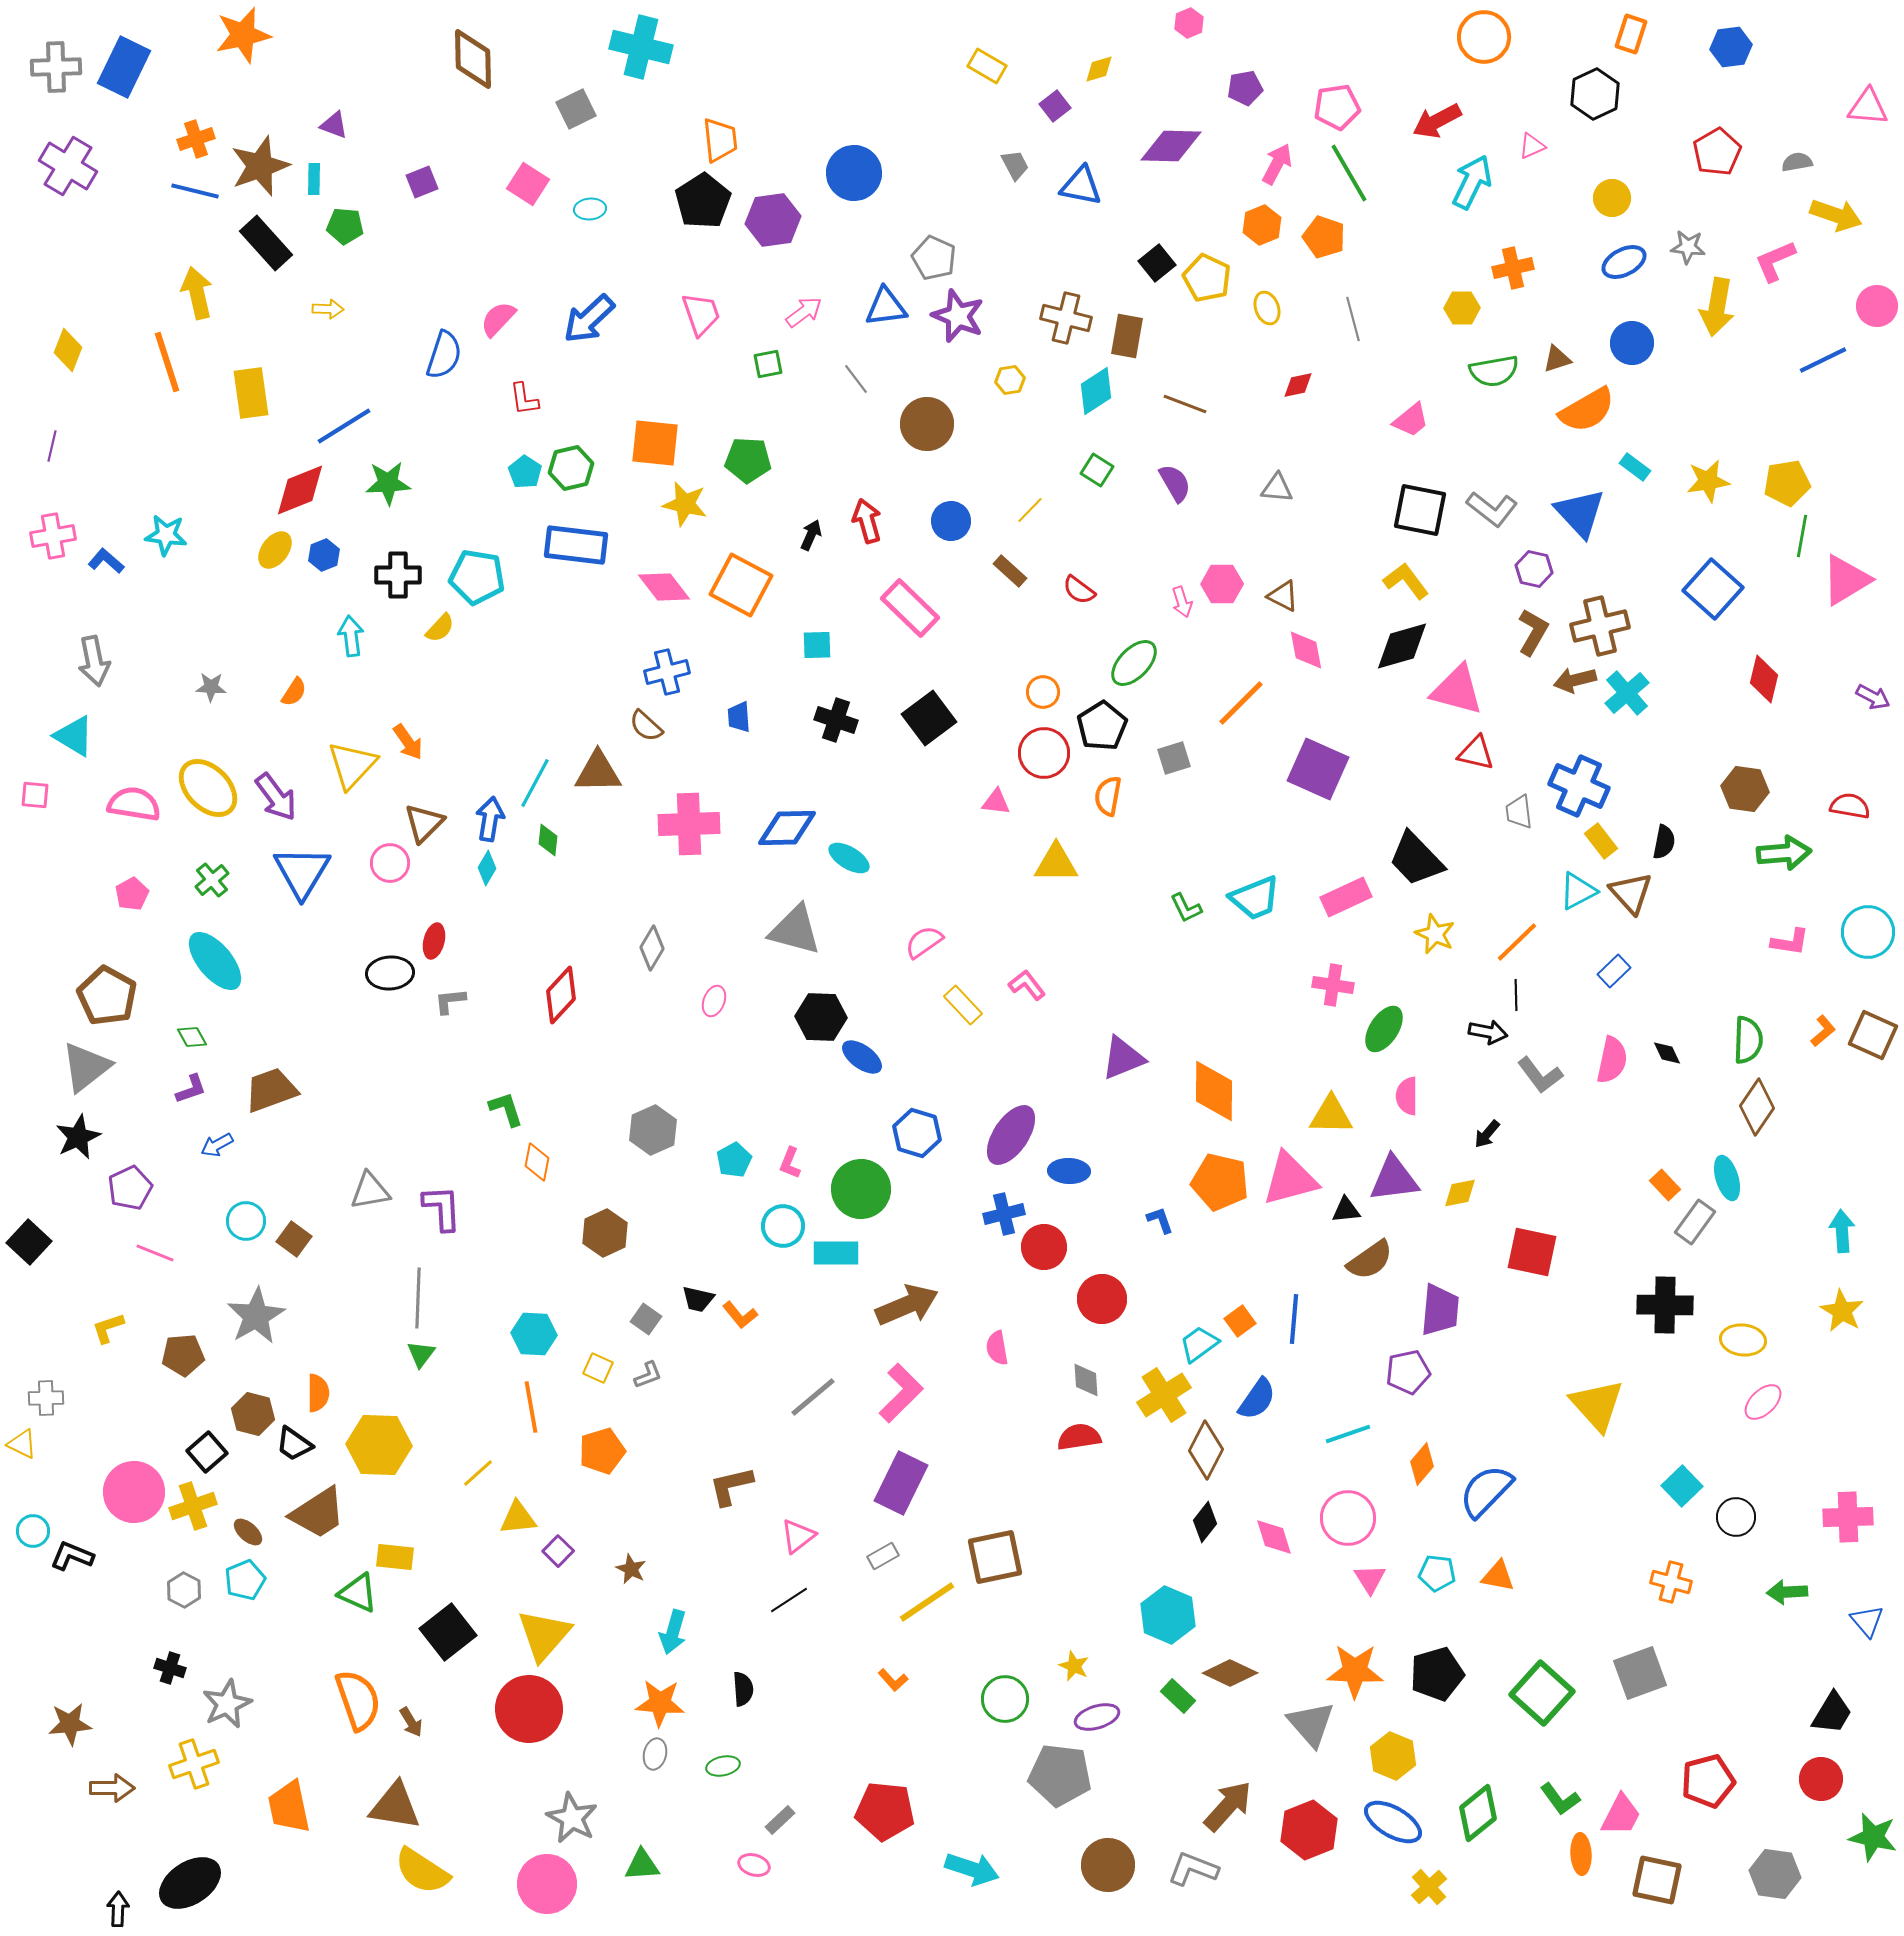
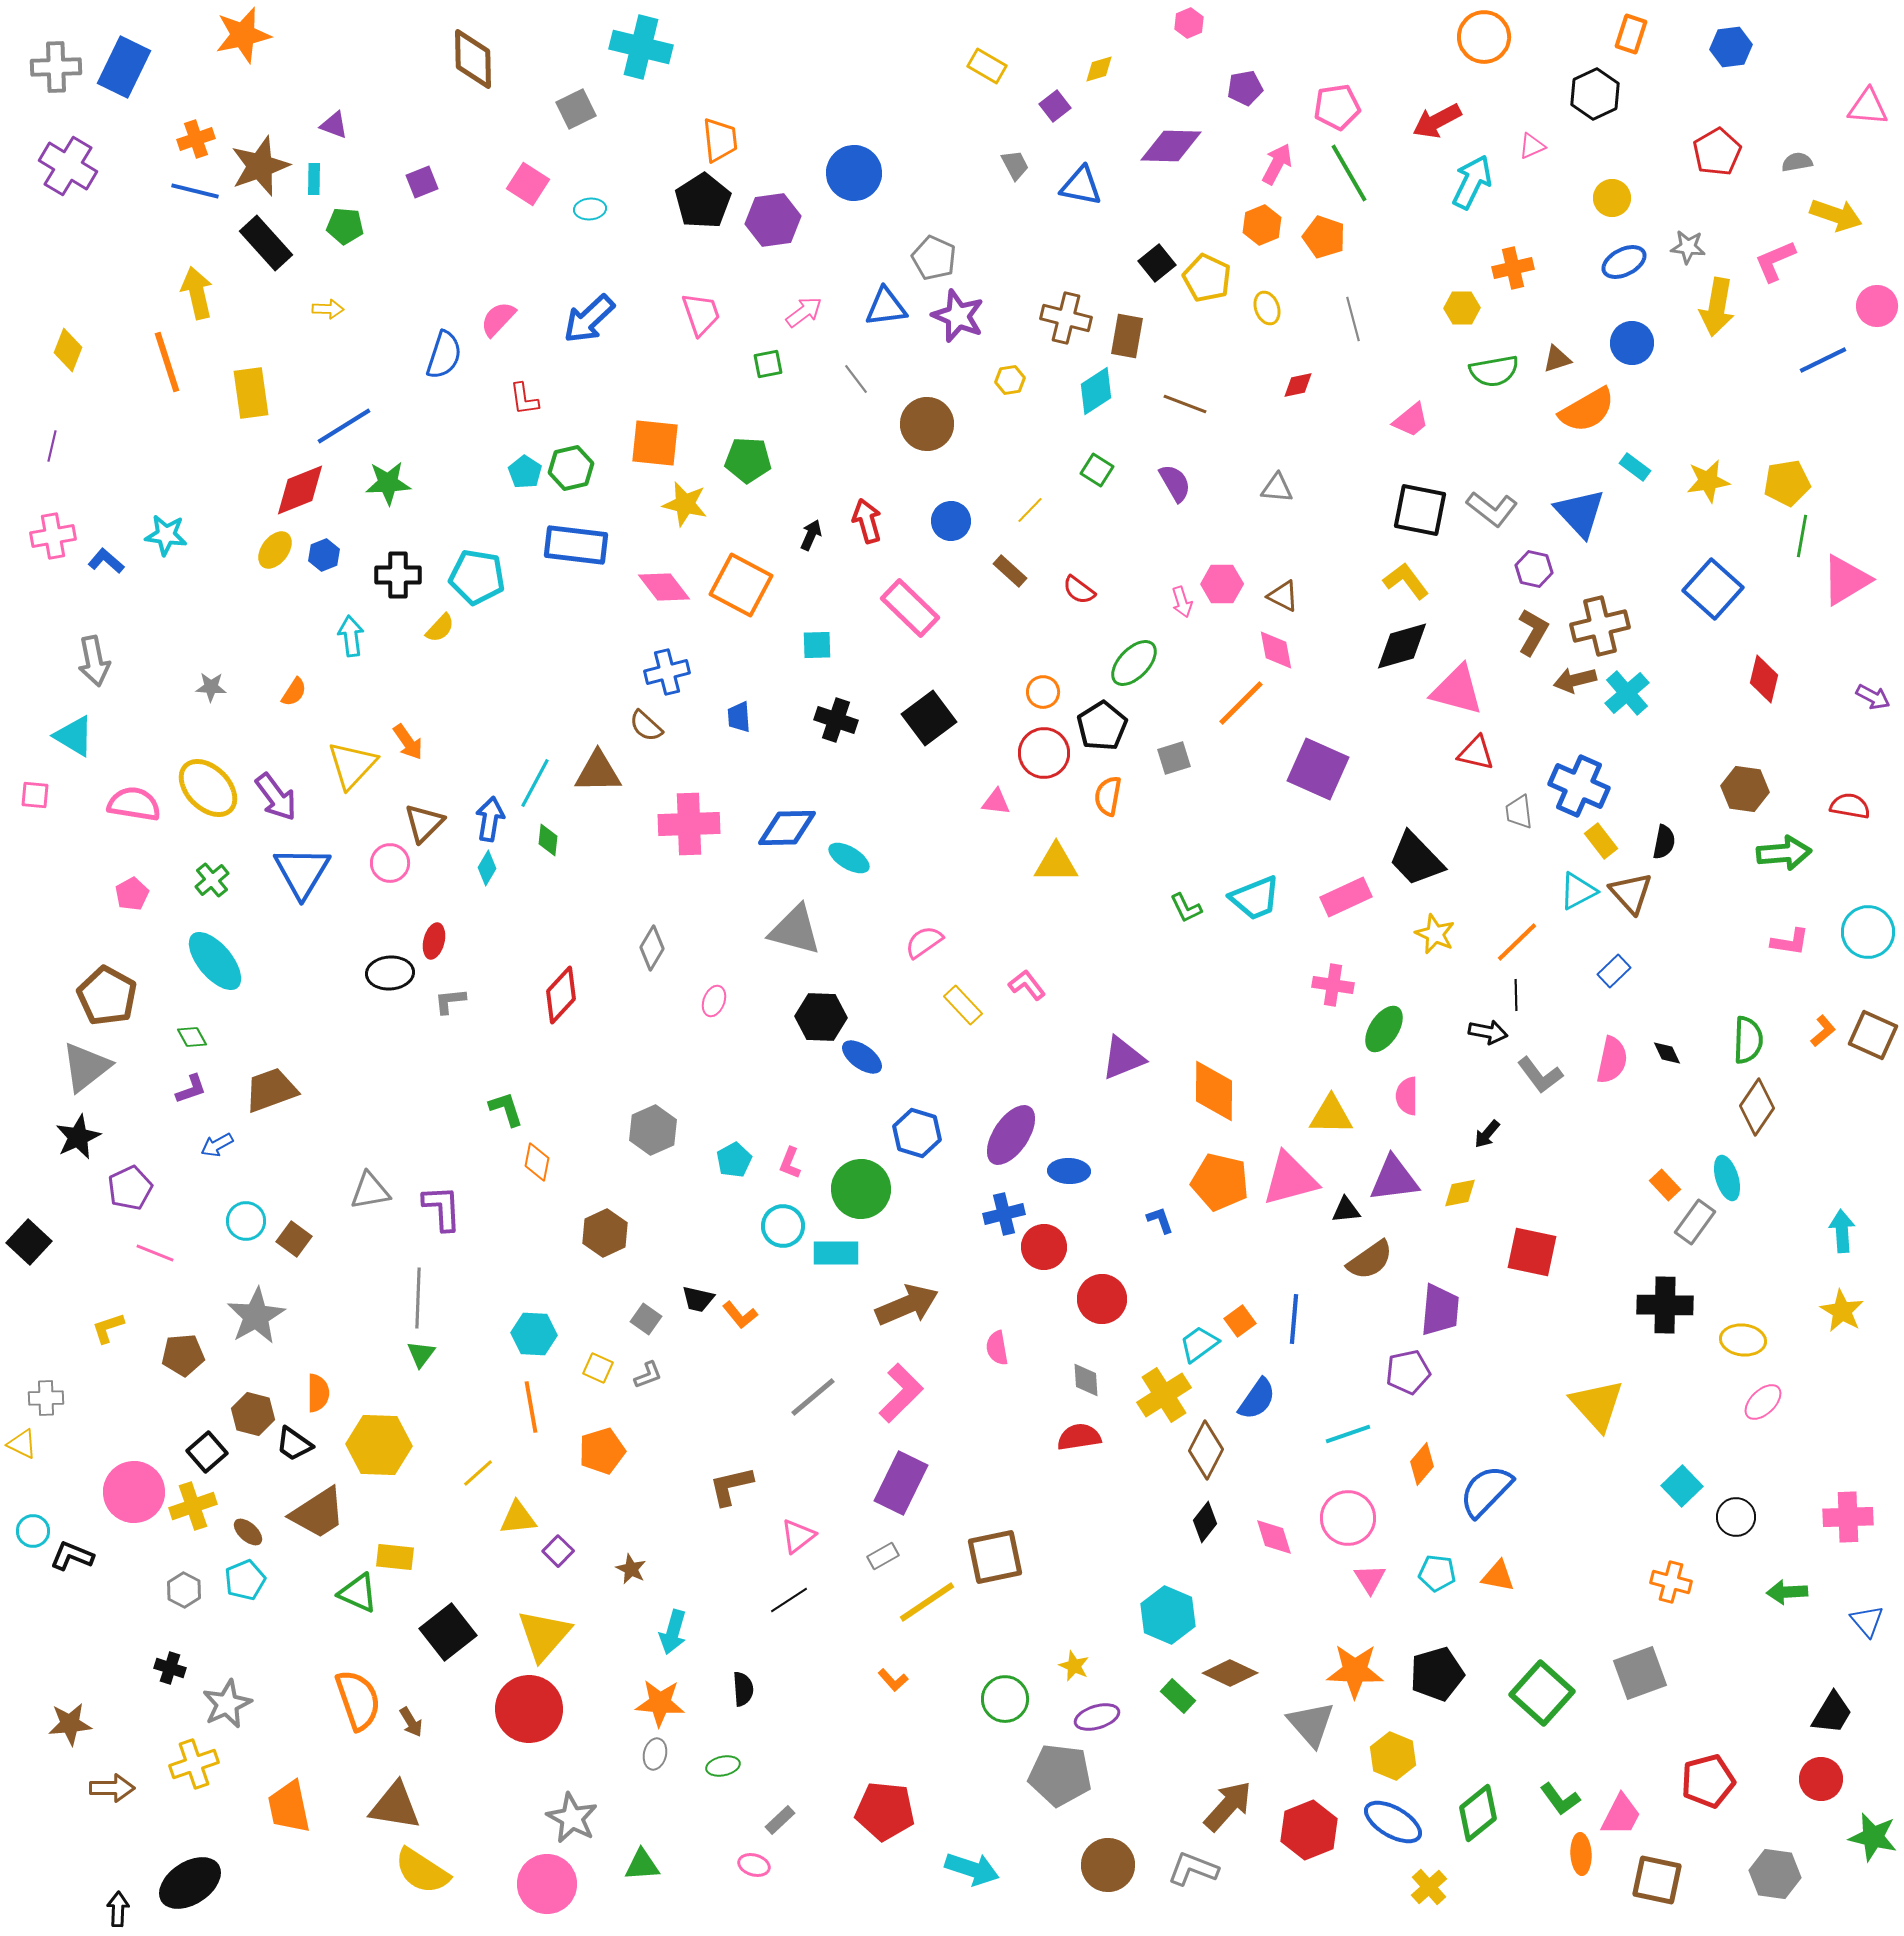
pink diamond at (1306, 650): moved 30 px left
